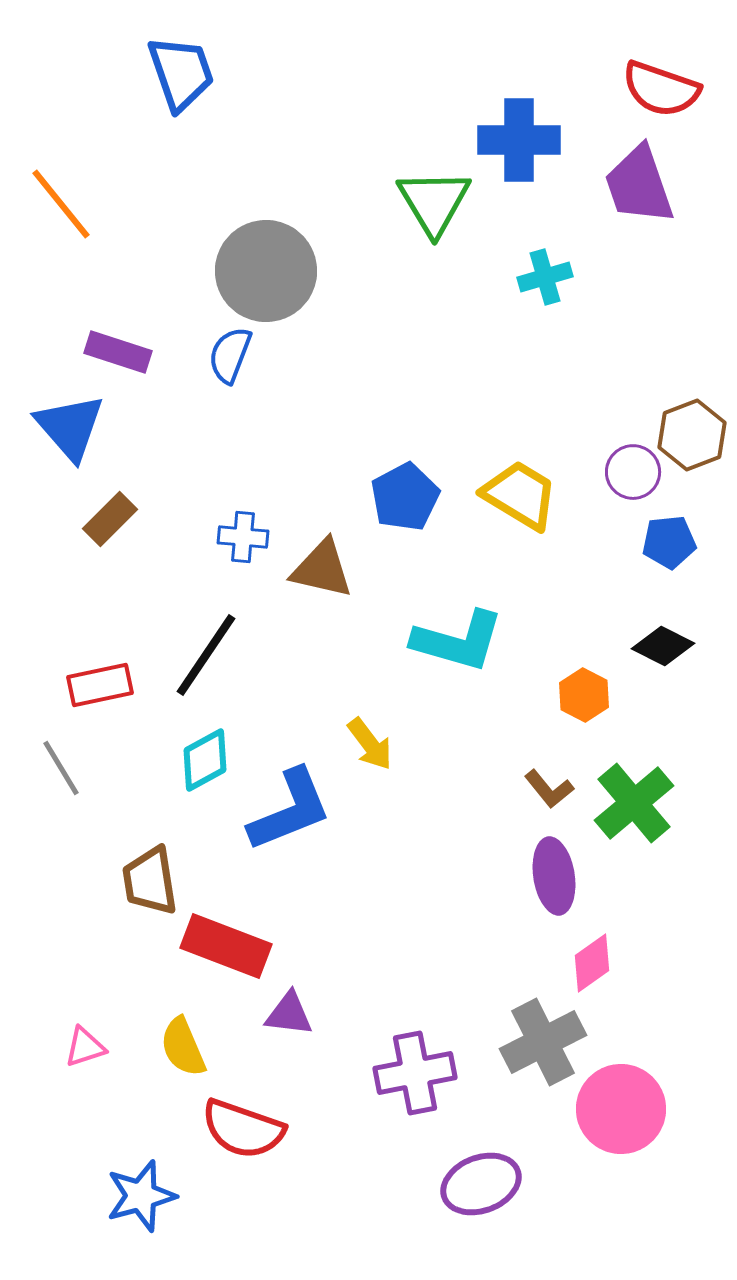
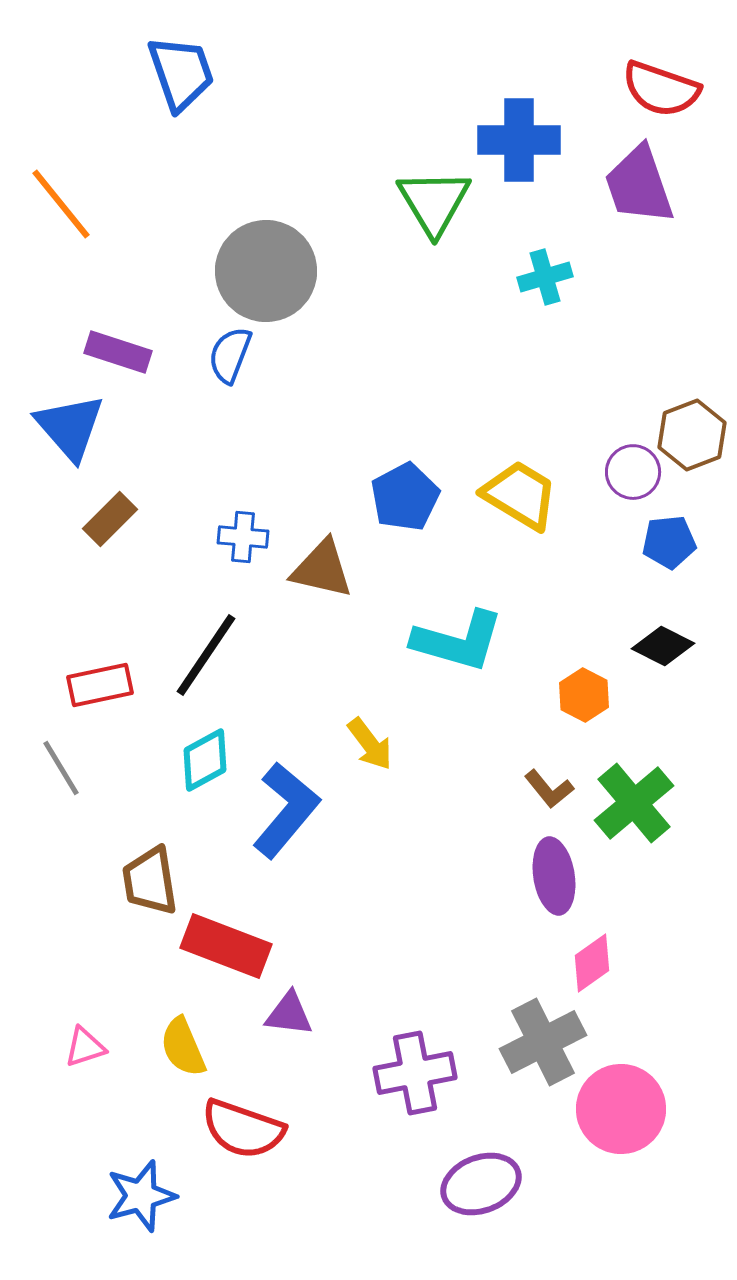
blue L-shape at (290, 810): moved 4 px left; rotated 28 degrees counterclockwise
